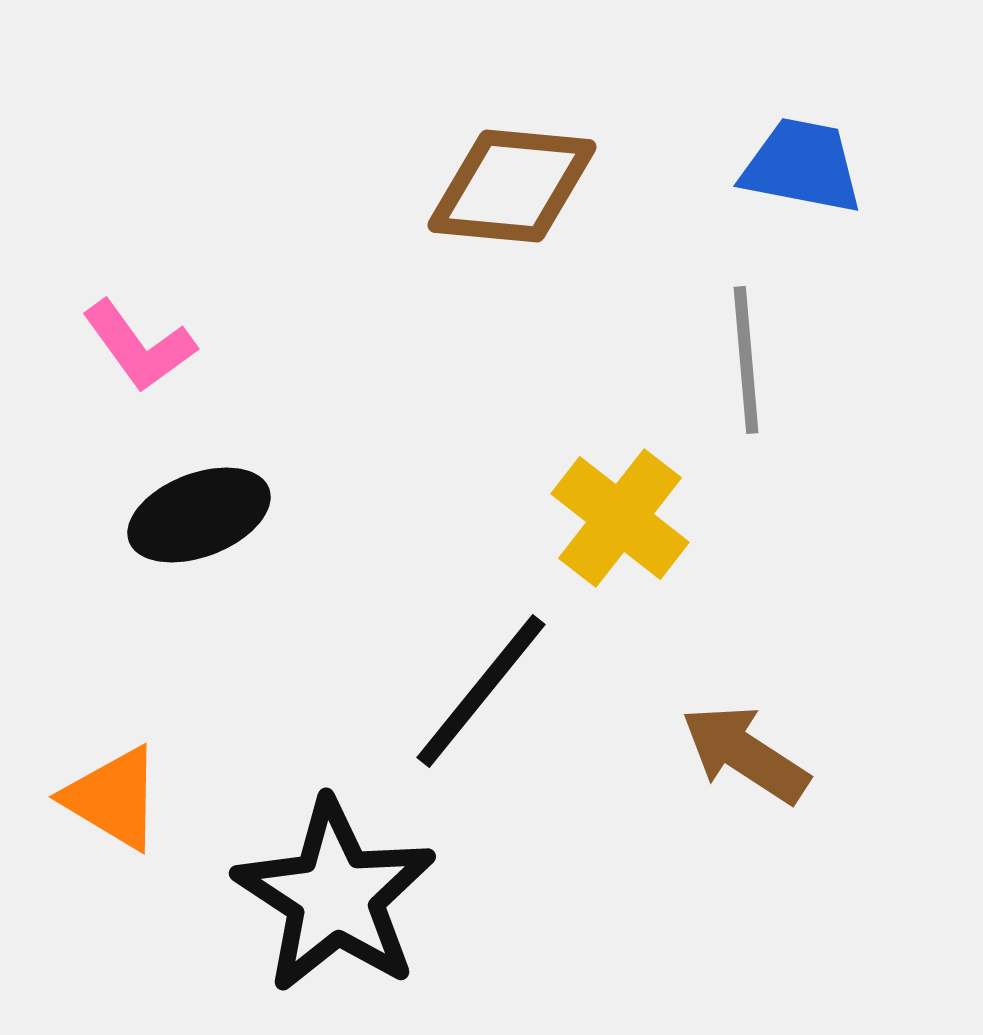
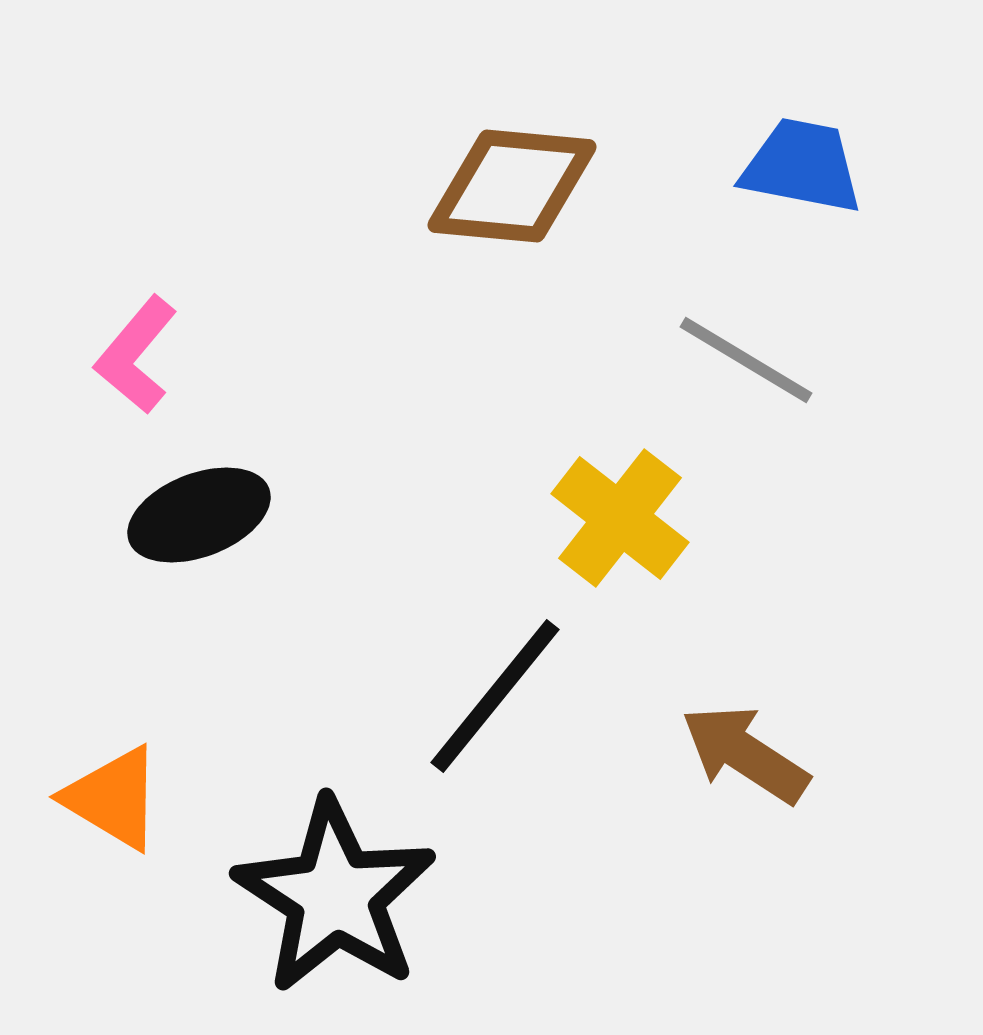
pink L-shape: moved 3 px left, 9 px down; rotated 76 degrees clockwise
gray line: rotated 54 degrees counterclockwise
black line: moved 14 px right, 5 px down
